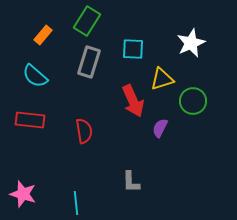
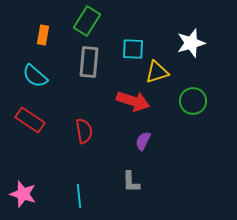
orange rectangle: rotated 30 degrees counterclockwise
white star: rotated 8 degrees clockwise
gray rectangle: rotated 12 degrees counterclockwise
yellow triangle: moved 5 px left, 7 px up
red arrow: rotated 48 degrees counterclockwise
red rectangle: rotated 28 degrees clockwise
purple semicircle: moved 17 px left, 13 px down
cyan line: moved 3 px right, 7 px up
